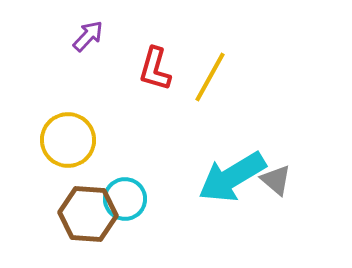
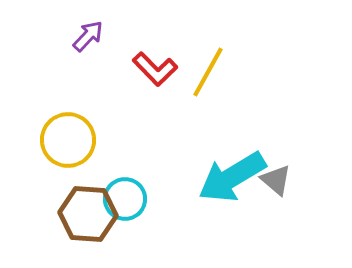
red L-shape: rotated 60 degrees counterclockwise
yellow line: moved 2 px left, 5 px up
